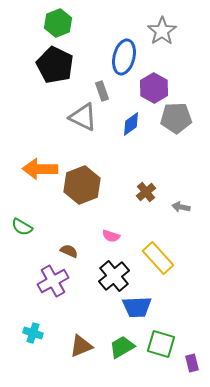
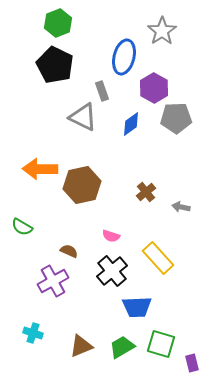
brown hexagon: rotated 9 degrees clockwise
black cross: moved 2 px left, 5 px up
